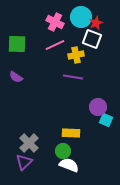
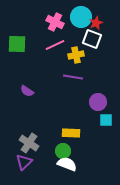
purple semicircle: moved 11 px right, 14 px down
purple circle: moved 5 px up
cyan square: rotated 24 degrees counterclockwise
gray cross: rotated 12 degrees counterclockwise
white semicircle: moved 2 px left, 1 px up
